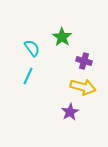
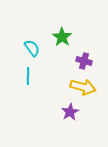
cyan line: rotated 24 degrees counterclockwise
